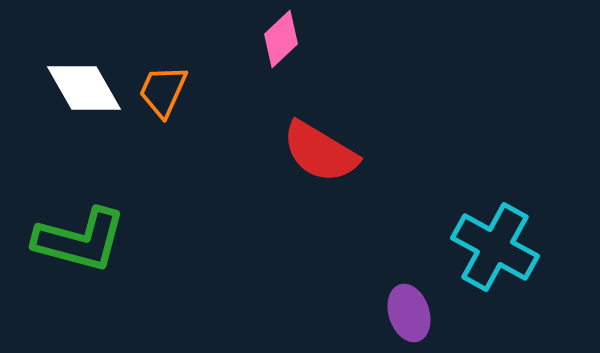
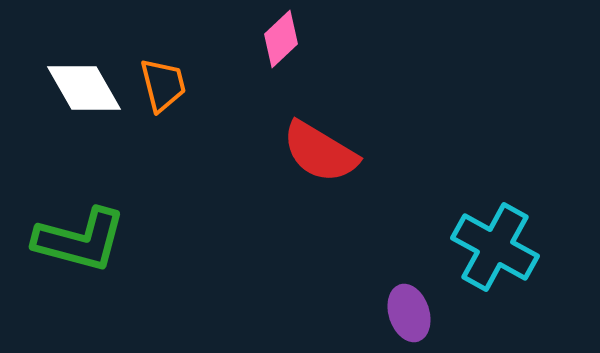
orange trapezoid: moved 6 px up; rotated 142 degrees clockwise
